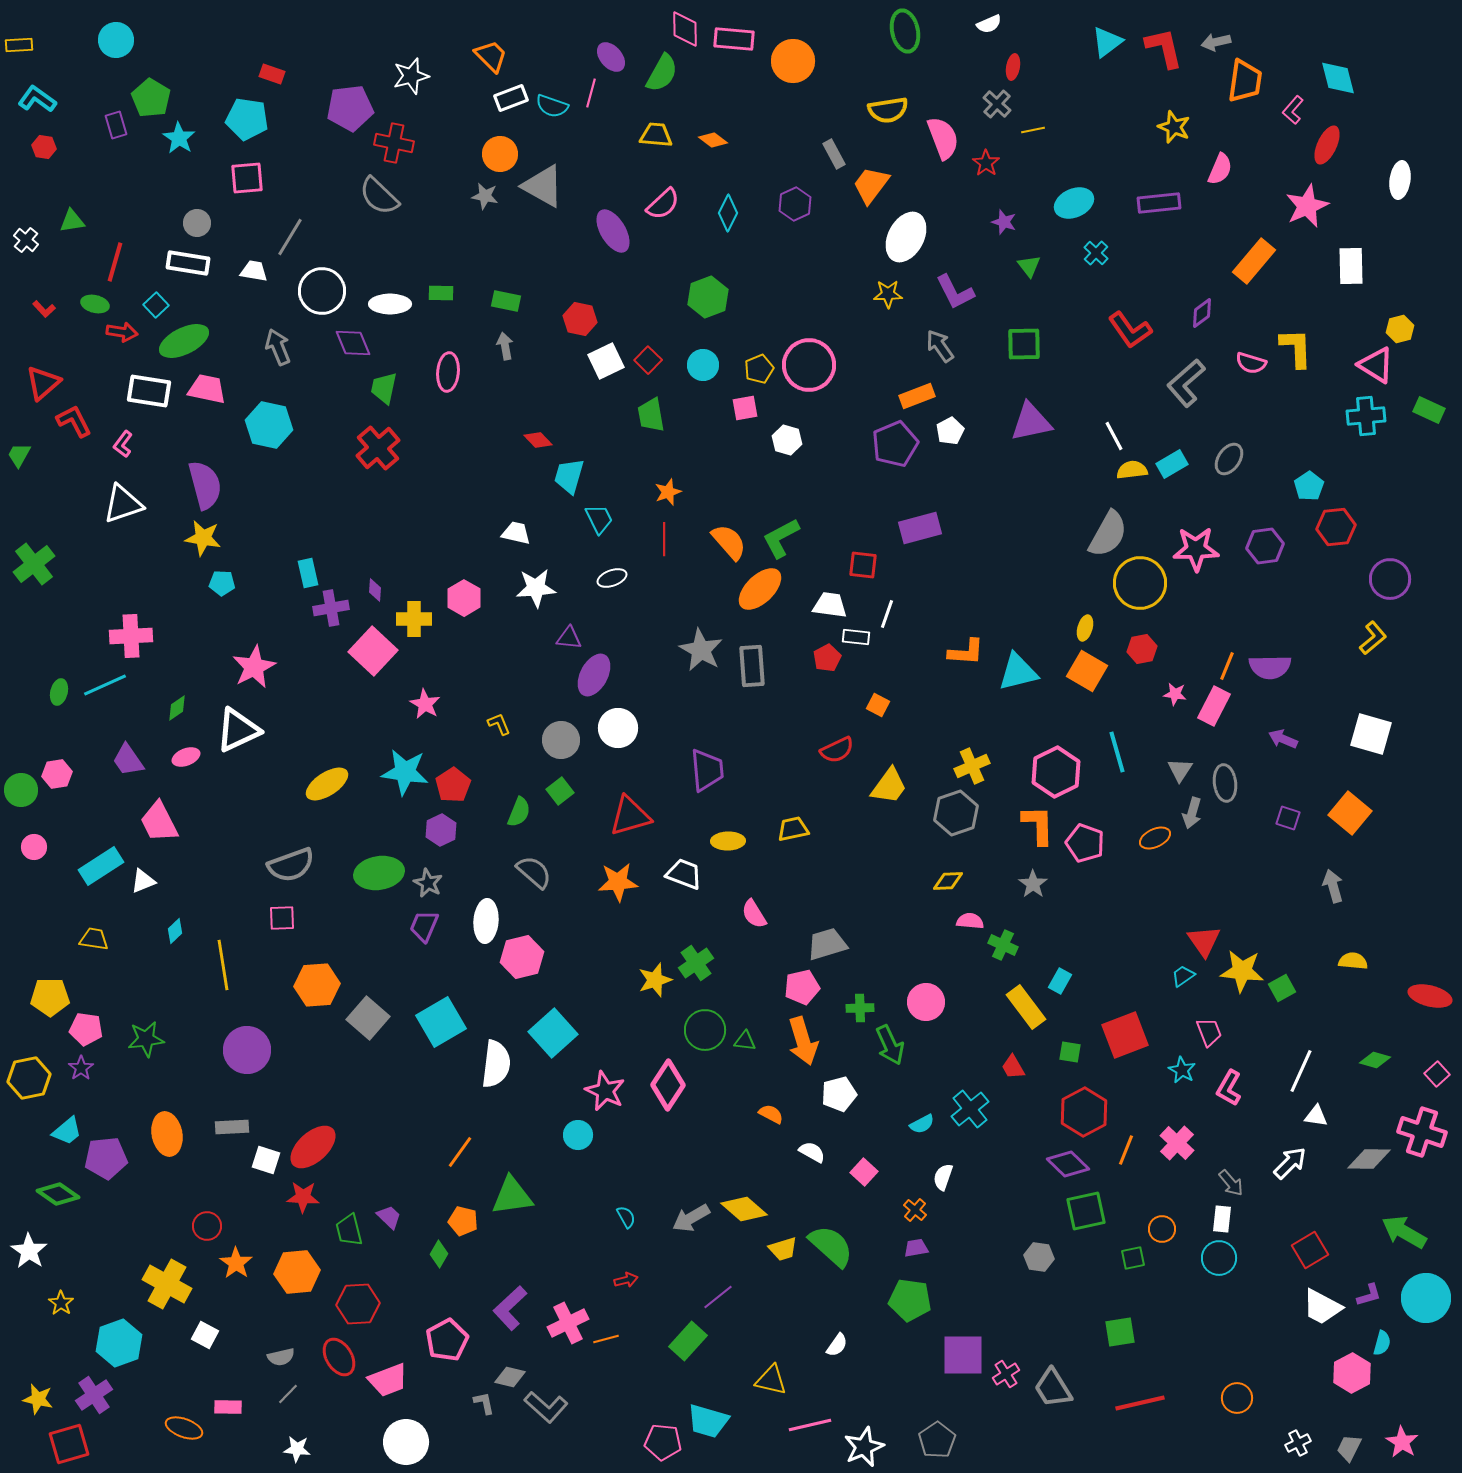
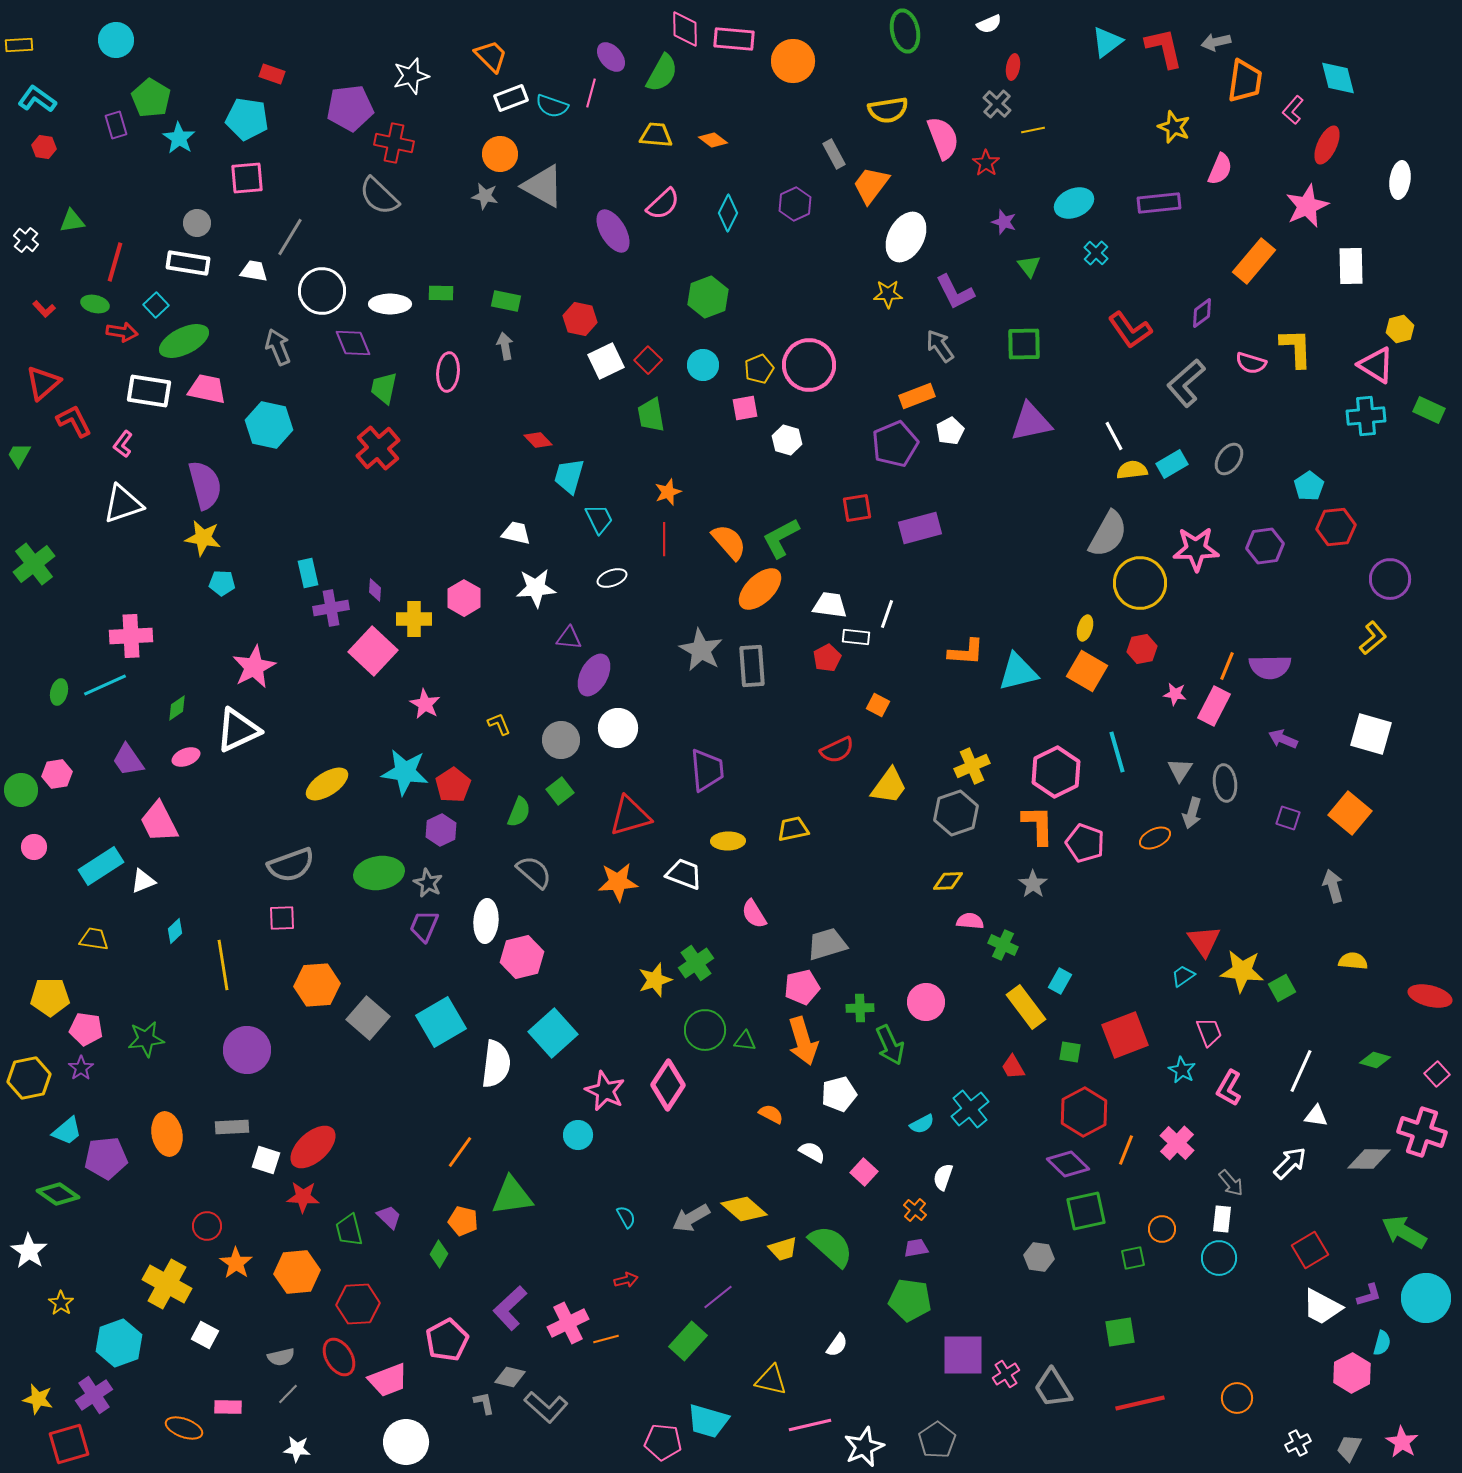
red square at (863, 565): moved 6 px left, 57 px up; rotated 16 degrees counterclockwise
